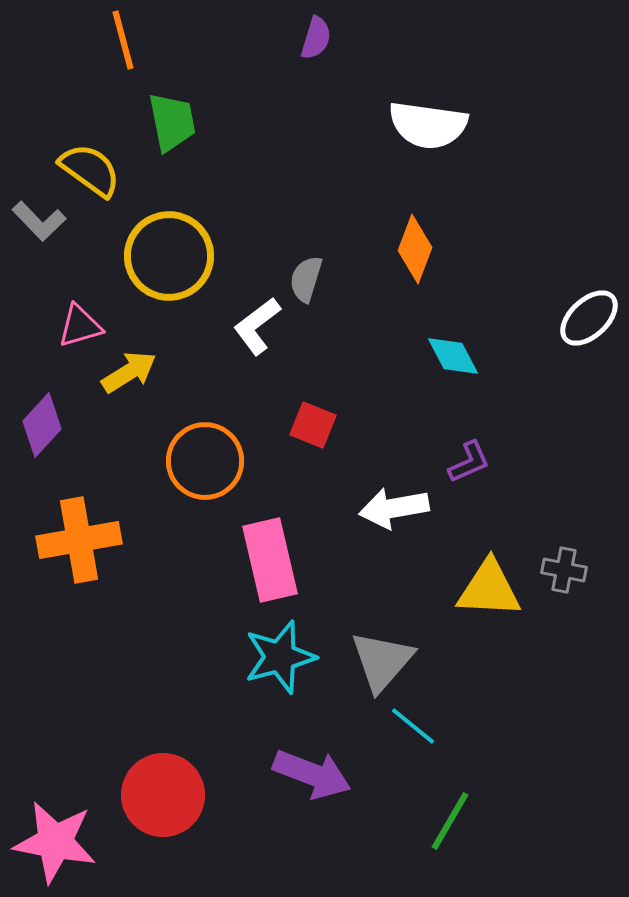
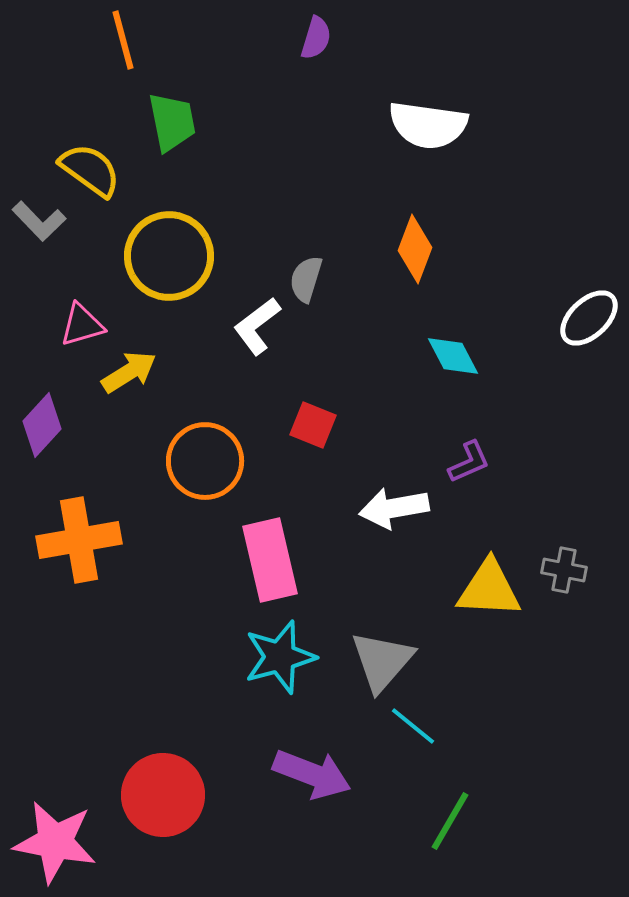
pink triangle: moved 2 px right, 1 px up
